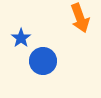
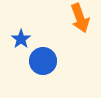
blue star: moved 1 px down
